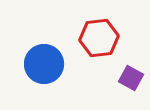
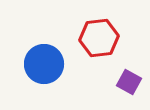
purple square: moved 2 px left, 4 px down
